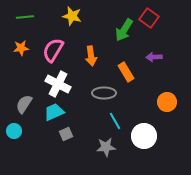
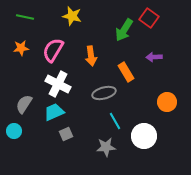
green line: rotated 18 degrees clockwise
gray ellipse: rotated 15 degrees counterclockwise
